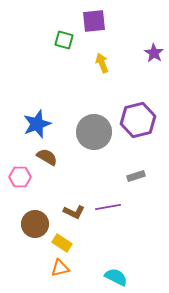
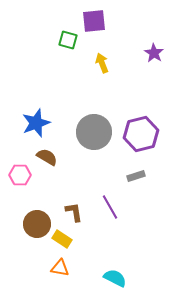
green square: moved 4 px right
purple hexagon: moved 3 px right, 14 px down
blue star: moved 1 px left, 1 px up
pink hexagon: moved 2 px up
purple line: moved 2 px right; rotated 70 degrees clockwise
brown L-shape: rotated 125 degrees counterclockwise
brown circle: moved 2 px right
yellow rectangle: moved 4 px up
orange triangle: rotated 24 degrees clockwise
cyan semicircle: moved 1 px left, 1 px down
